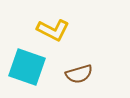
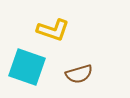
yellow L-shape: rotated 8 degrees counterclockwise
